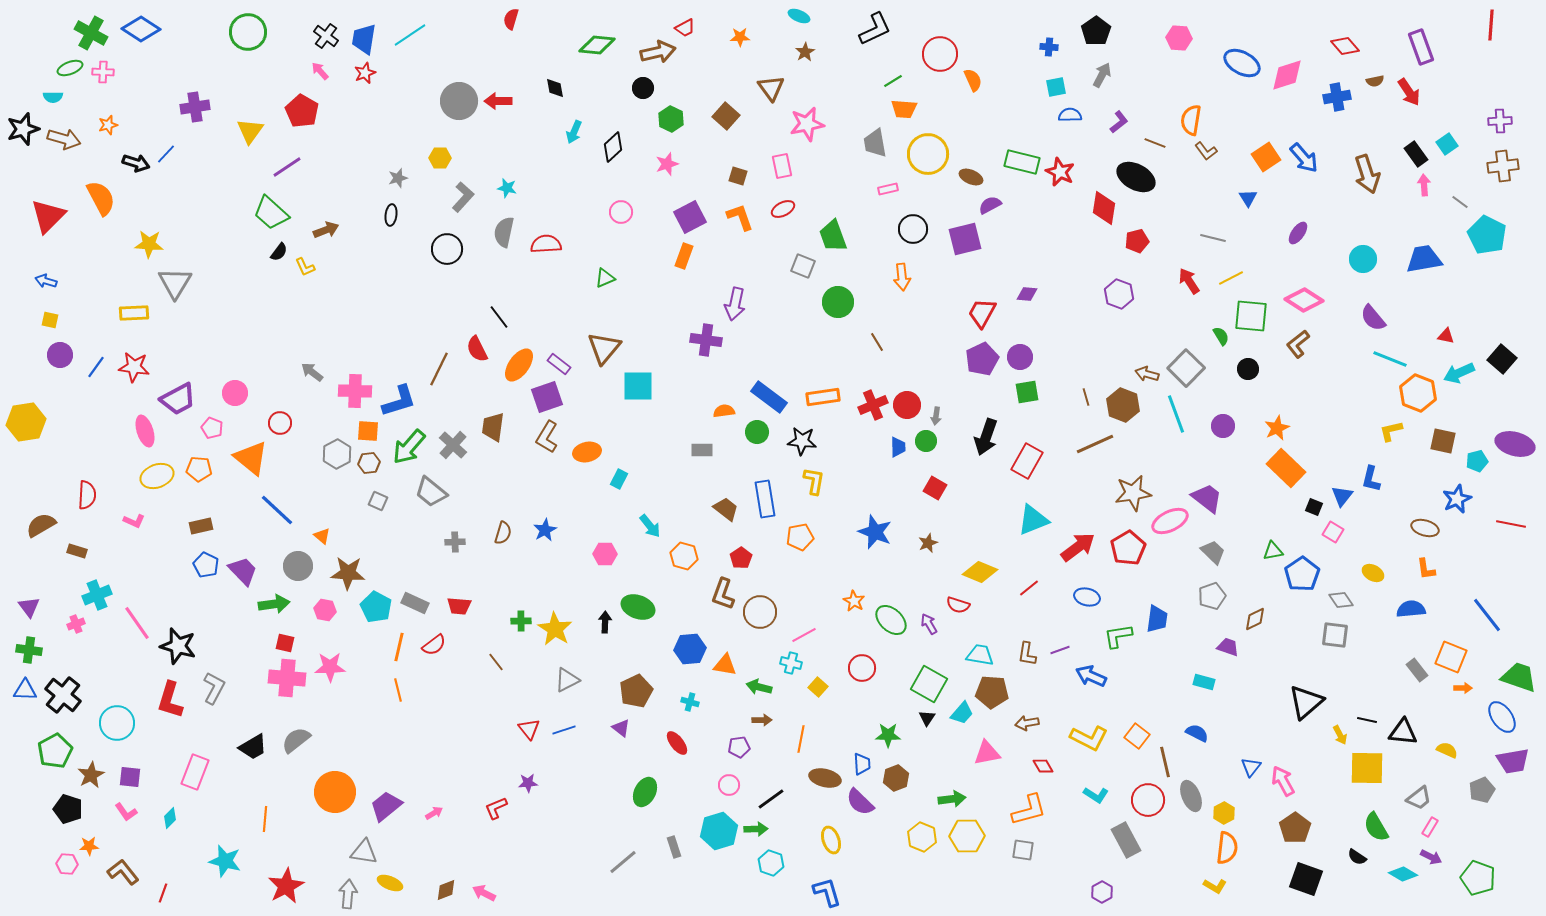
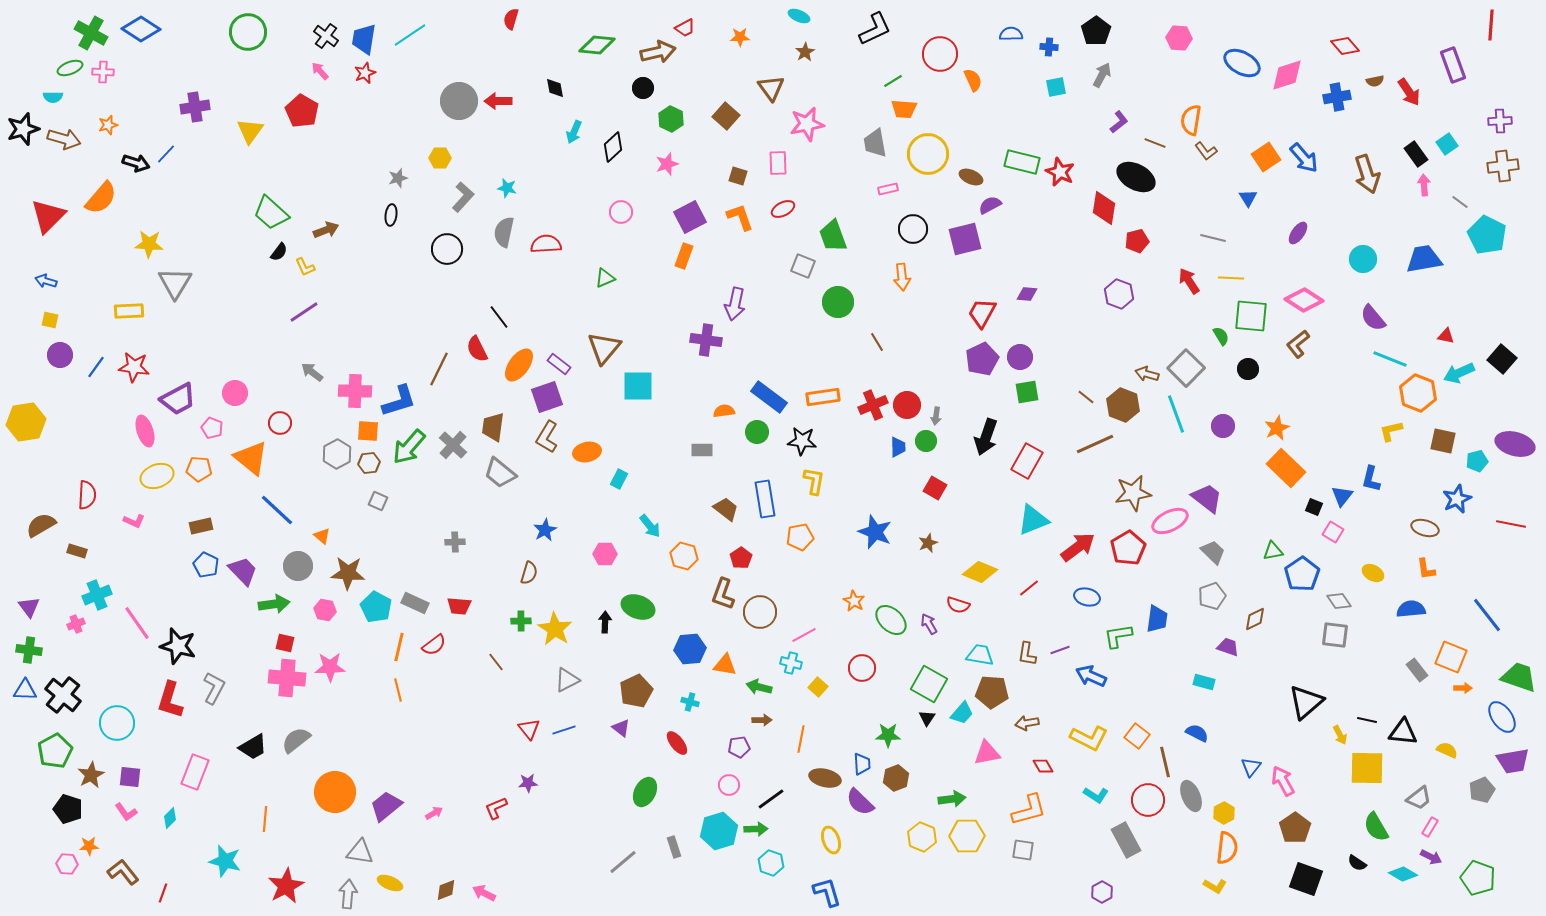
purple rectangle at (1421, 47): moved 32 px right, 18 px down
blue semicircle at (1070, 115): moved 59 px left, 81 px up
pink rectangle at (782, 166): moved 4 px left, 3 px up; rotated 10 degrees clockwise
purple line at (287, 167): moved 17 px right, 145 px down
orange semicircle at (101, 198): rotated 69 degrees clockwise
yellow line at (1231, 278): rotated 30 degrees clockwise
yellow rectangle at (134, 313): moved 5 px left, 2 px up
brown line at (1086, 397): rotated 36 degrees counterclockwise
gray trapezoid at (431, 492): moved 69 px right, 19 px up
brown semicircle at (503, 533): moved 26 px right, 40 px down
gray diamond at (1341, 600): moved 2 px left, 1 px down
gray triangle at (364, 852): moved 4 px left
black semicircle at (1357, 857): moved 6 px down
